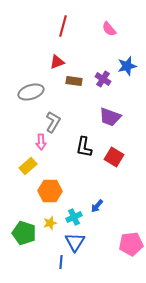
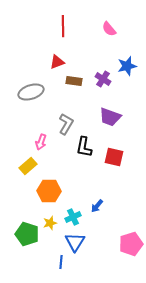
red line: rotated 15 degrees counterclockwise
gray L-shape: moved 13 px right, 2 px down
pink arrow: rotated 21 degrees clockwise
red square: rotated 18 degrees counterclockwise
orange hexagon: moved 1 px left
cyan cross: moved 1 px left
green pentagon: moved 3 px right, 1 px down
pink pentagon: rotated 10 degrees counterclockwise
